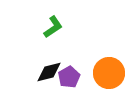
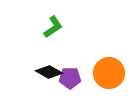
black diamond: rotated 44 degrees clockwise
purple pentagon: moved 1 px right, 1 px down; rotated 30 degrees clockwise
